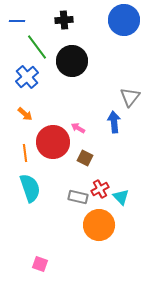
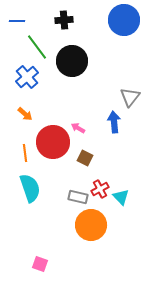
orange circle: moved 8 px left
